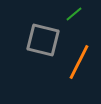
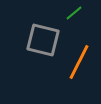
green line: moved 1 px up
